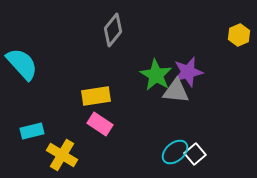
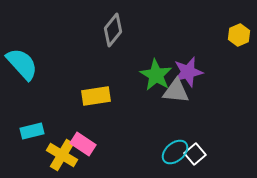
pink rectangle: moved 17 px left, 20 px down
